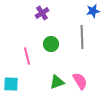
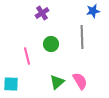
green triangle: rotated 21 degrees counterclockwise
